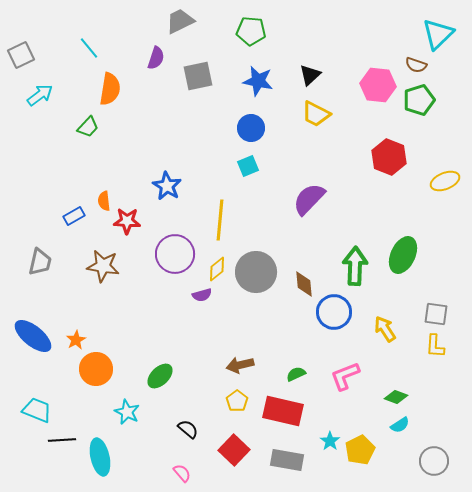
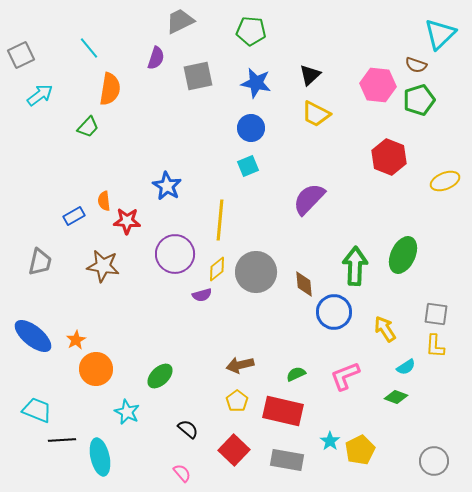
cyan triangle at (438, 34): moved 2 px right
blue star at (258, 81): moved 2 px left, 2 px down
cyan semicircle at (400, 425): moved 6 px right, 58 px up
